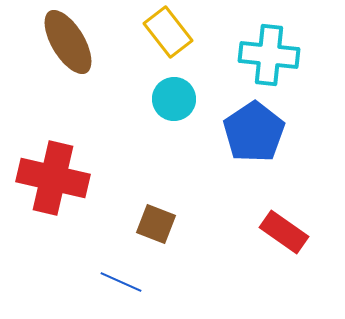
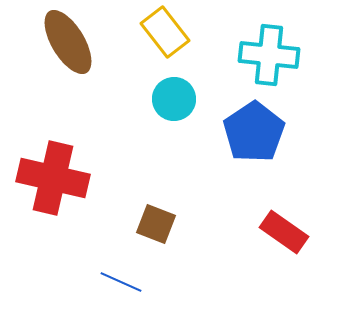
yellow rectangle: moved 3 px left
